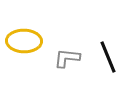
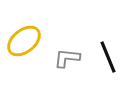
yellow ellipse: rotated 40 degrees counterclockwise
